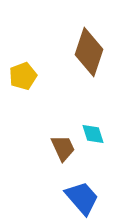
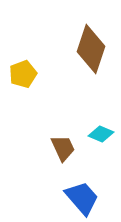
brown diamond: moved 2 px right, 3 px up
yellow pentagon: moved 2 px up
cyan diamond: moved 8 px right; rotated 50 degrees counterclockwise
